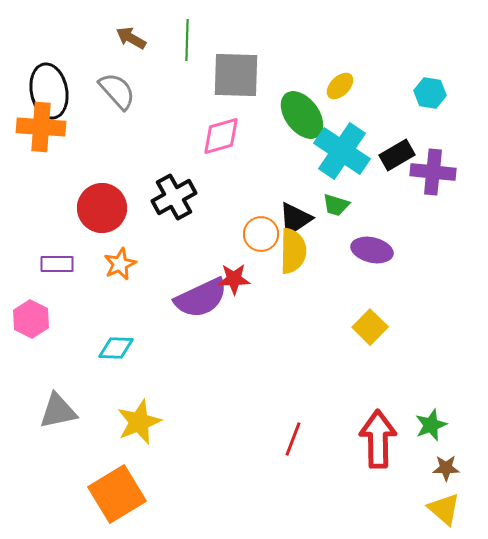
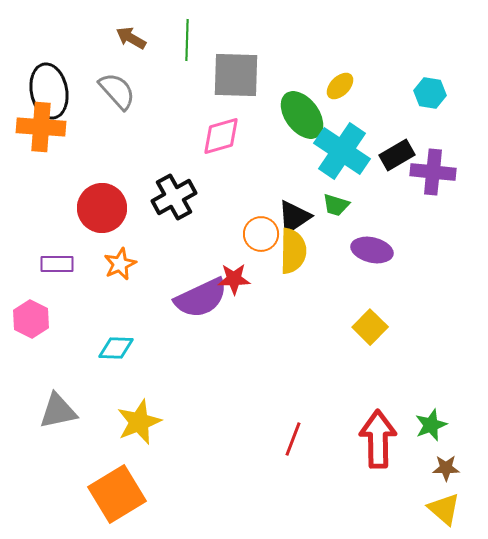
black triangle: moved 1 px left, 2 px up
